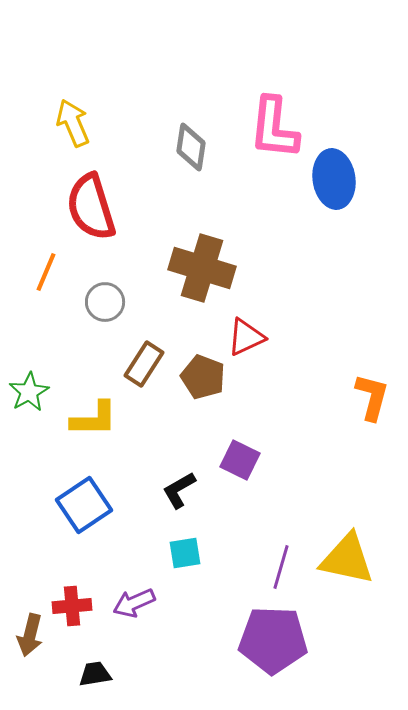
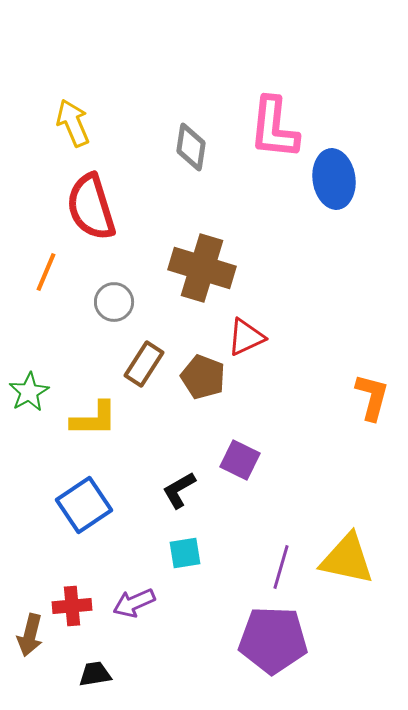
gray circle: moved 9 px right
